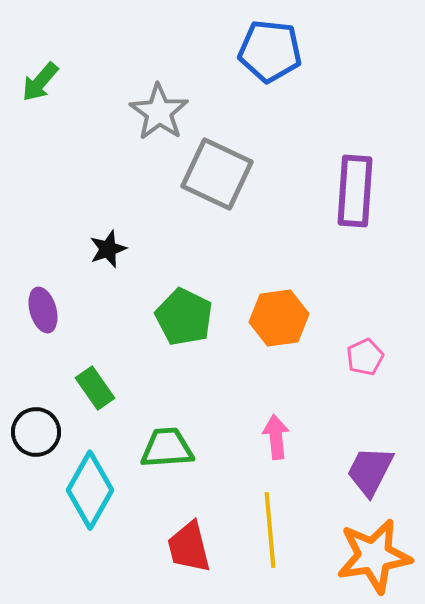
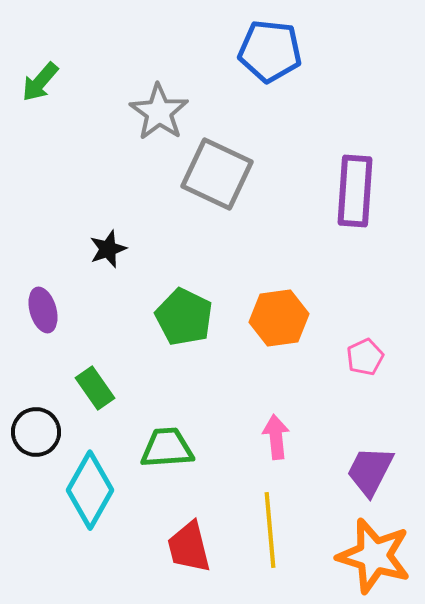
orange star: rotated 26 degrees clockwise
